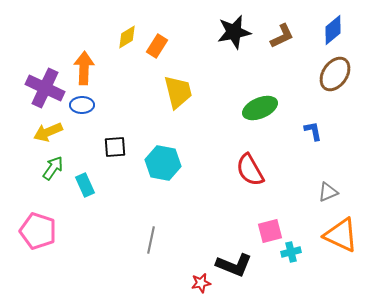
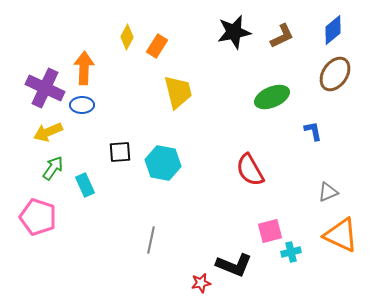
yellow diamond: rotated 30 degrees counterclockwise
green ellipse: moved 12 px right, 11 px up
black square: moved 5 px right, 5 px down
pink pentagon: moved 14 px up
